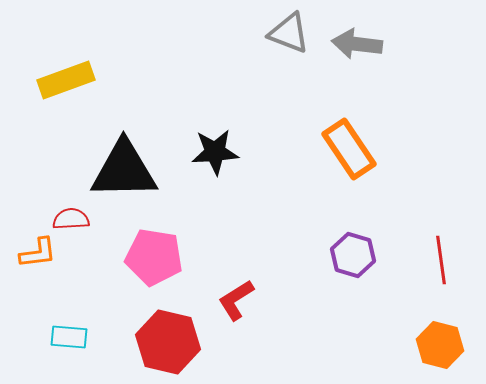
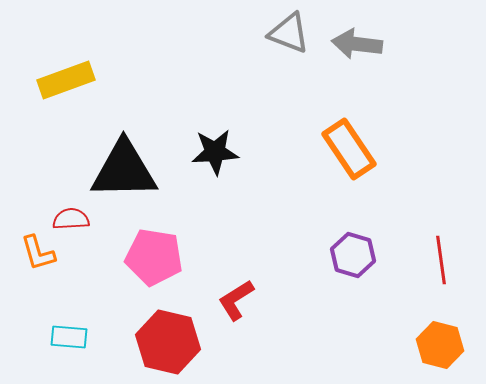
orange L-shape: rotated 81 degrees clockwise
